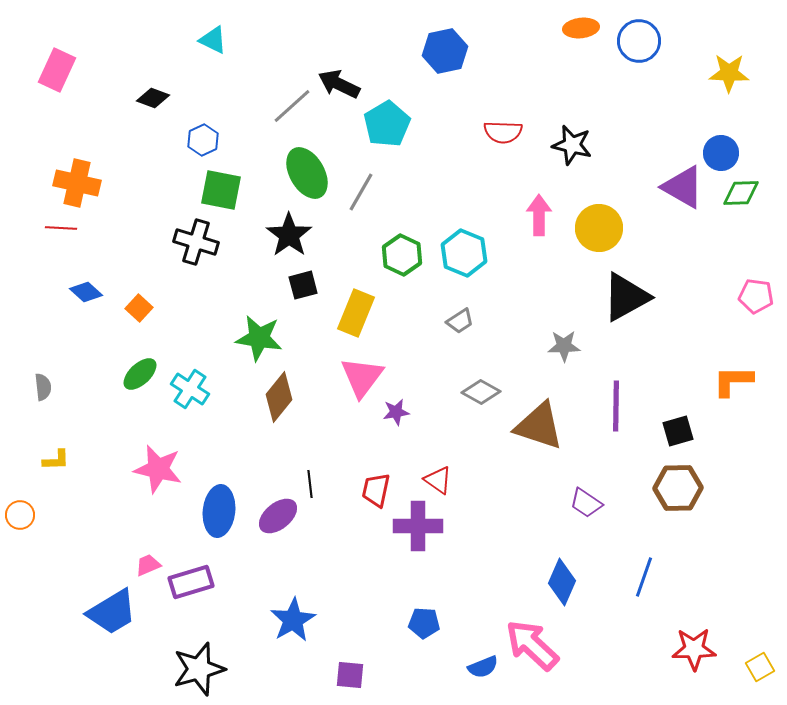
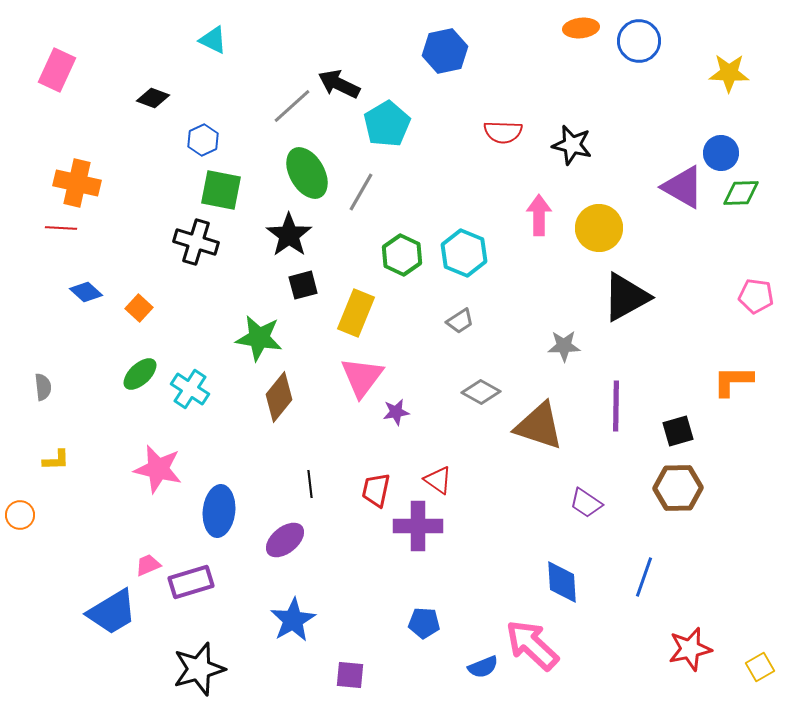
purple ellipse at (278, 516): moved 7 px right, 24 px down
blue diamond at (562, 582): rotated 27 degrees counterclockwise
red star at (694, 649): moved 4 px left; rotated 12 degrees counterclockwise
